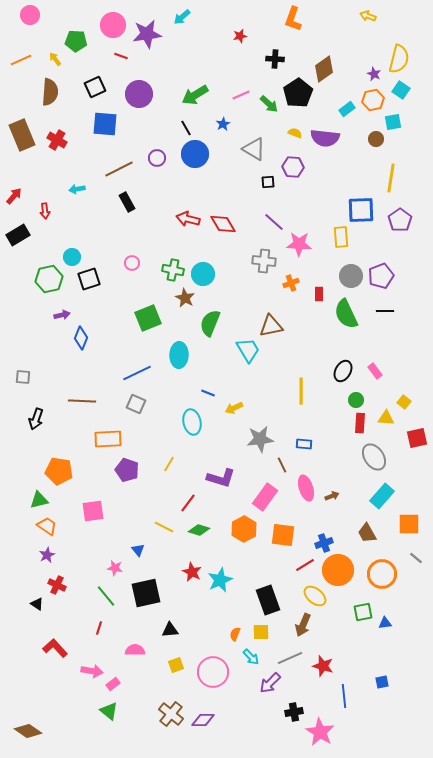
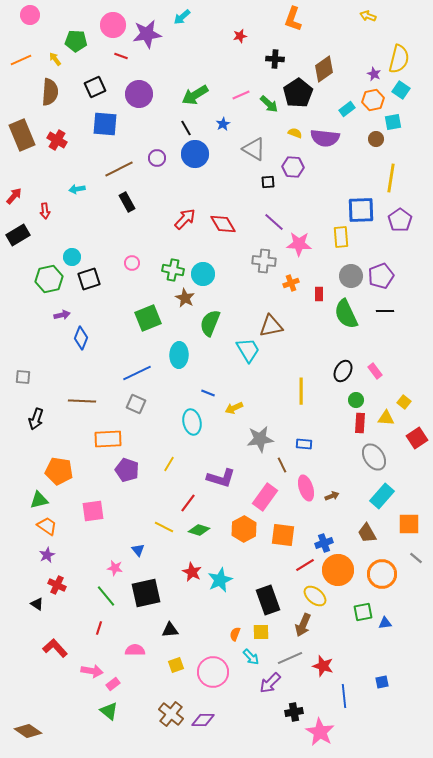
red arrow at (188, 219): moved 3 px left; rotated 120 degrees clockwise
red square at (417, 438): rotated 20 degrees counterclockwise
